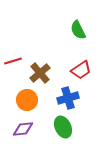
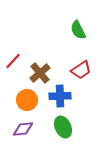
red line: rotated 30 degrees counterclockwise
blue cross: moved 8 px left, 2 px up; rotated 15 degrees clockwise
